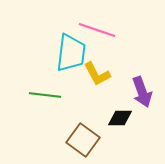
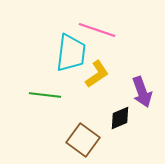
yellow L-shape: rotated 96 degrees counterclockwise
black diamond: rotated 25 degrees counterclockwise
